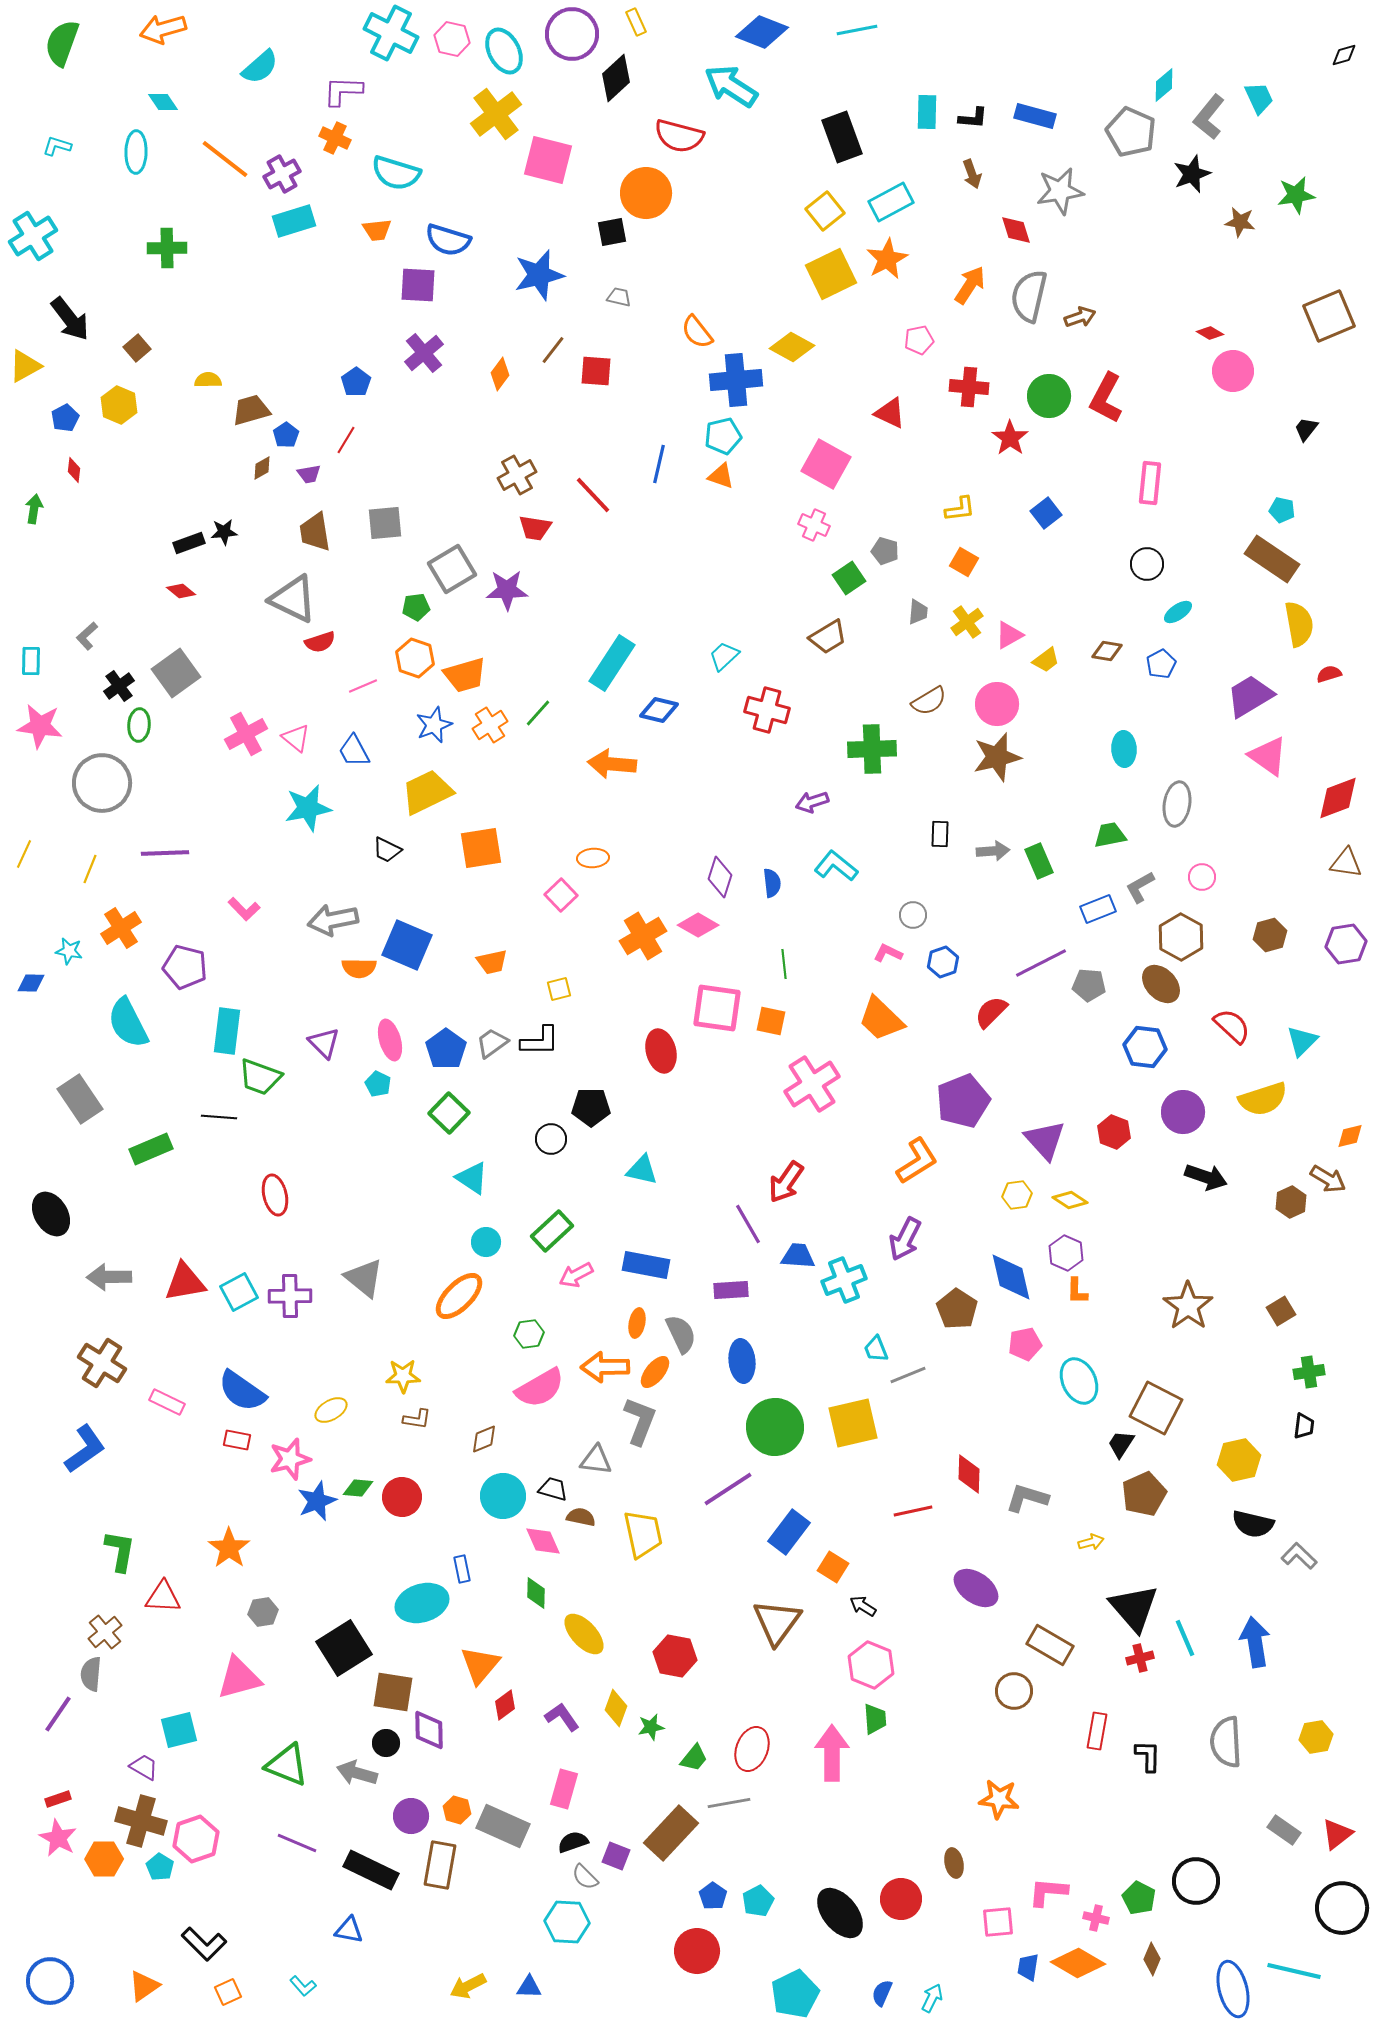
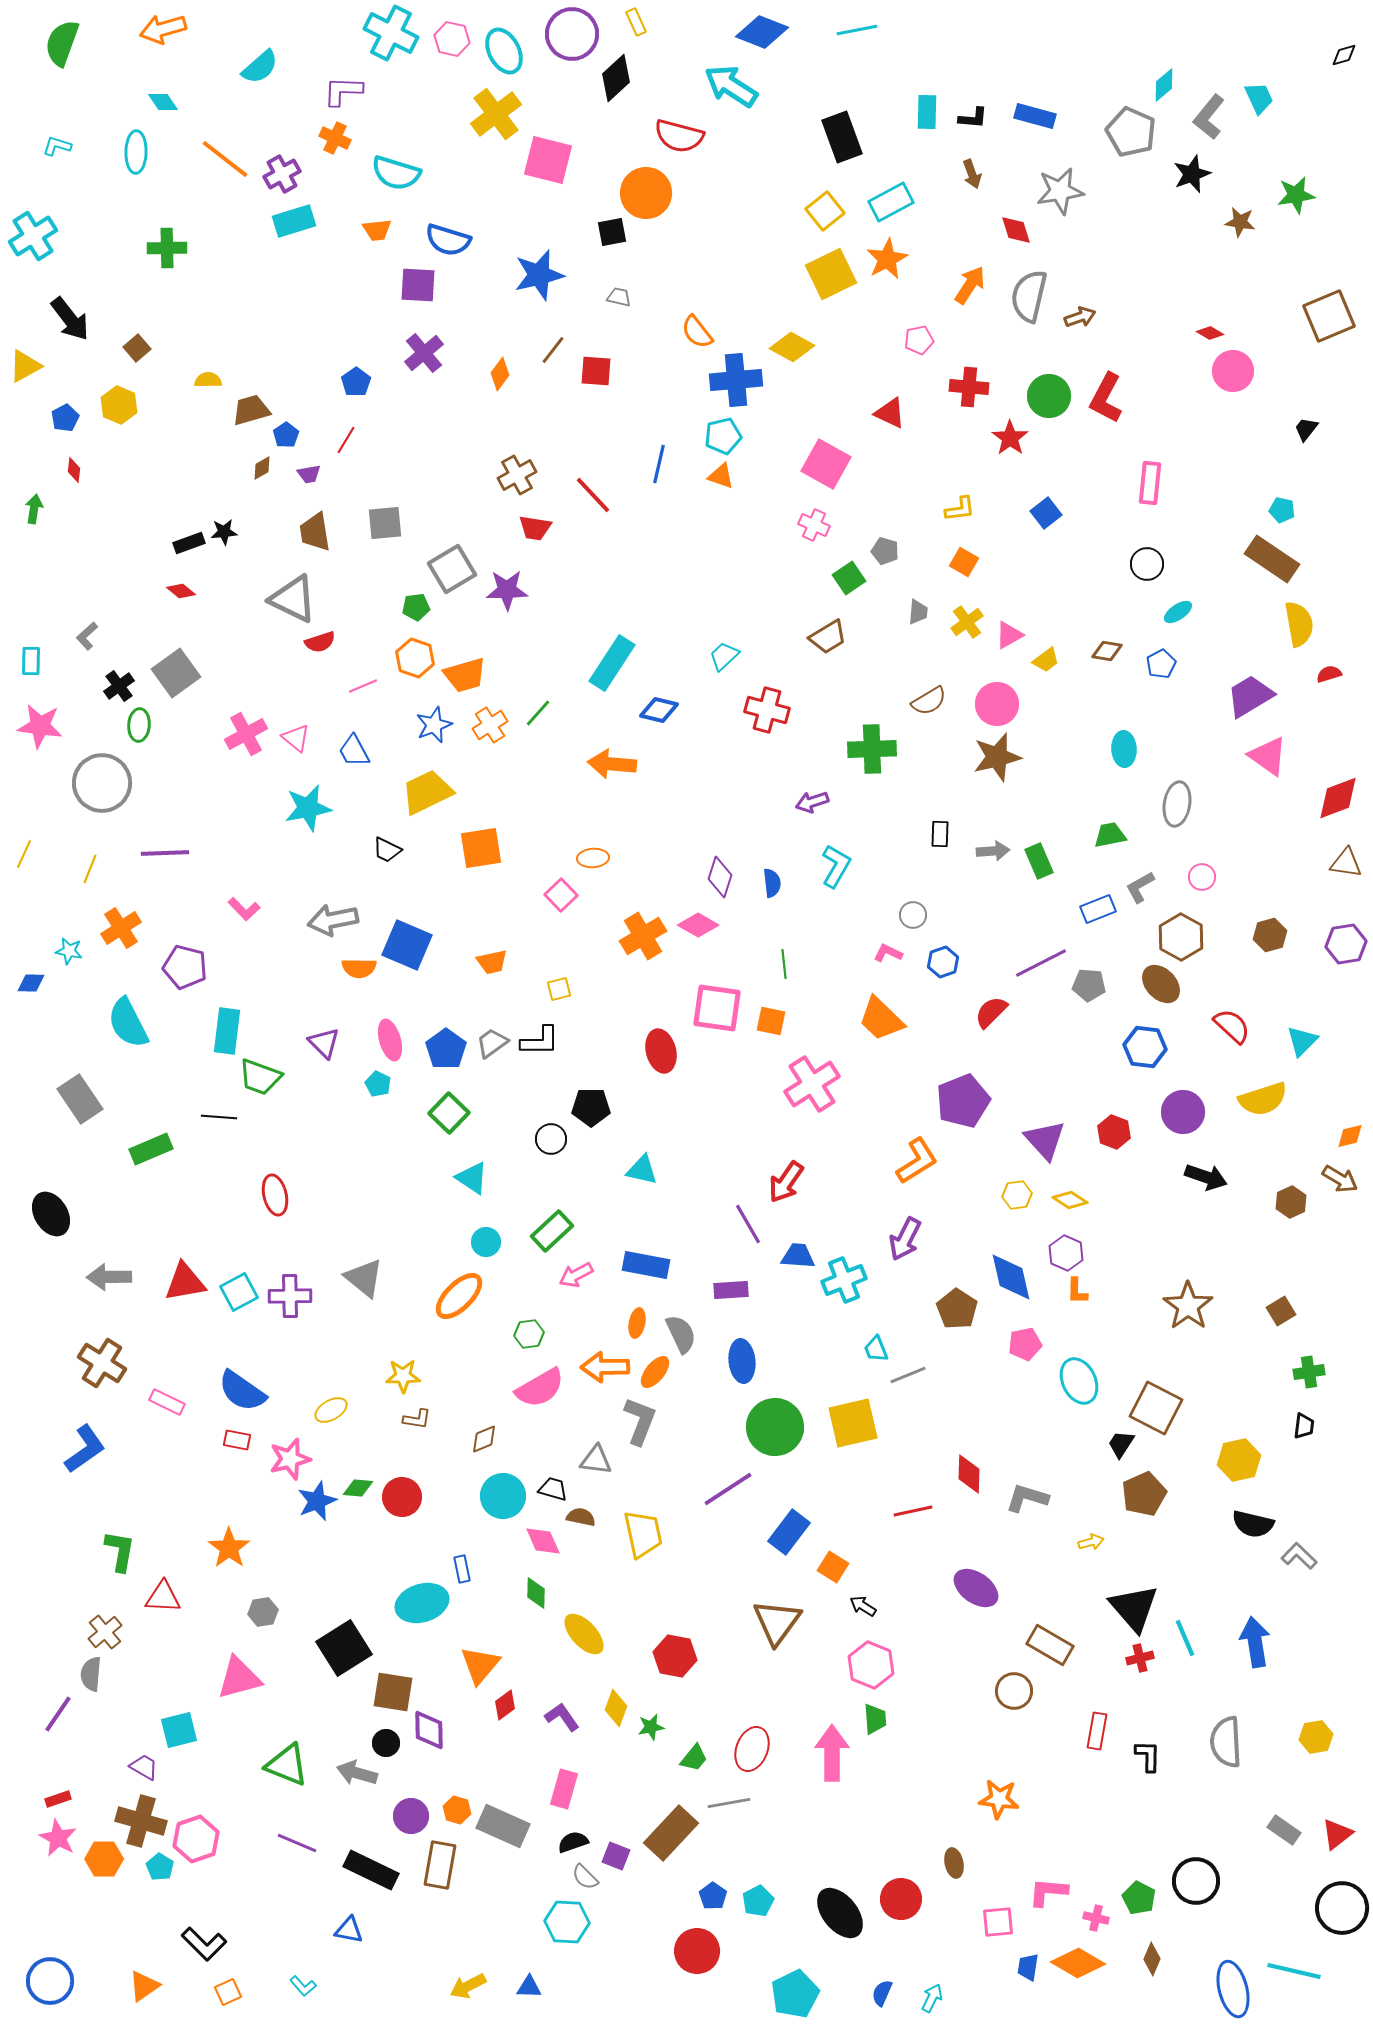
cyan L-shape at (836, 866): rotated 81 degrees clockwise
brown arrow at (1328, 1179): moved 12 px right
